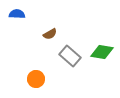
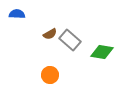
gray rectangle: moved 16 px up
orange circle: moved 14 px right, 4 px up
